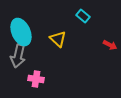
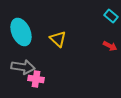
cyan rectangle: moved 28 px right
red arrow: moved 1 px down
gray arrow: moved 5 px right, 11 px down; rotated 95 degrees counterclockwise
